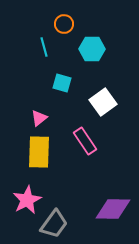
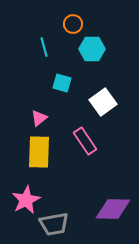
orange circle: moved 9 px right
pink star: moved 1 px left
gray trapezoid: rotated 44 degrees clockwise
